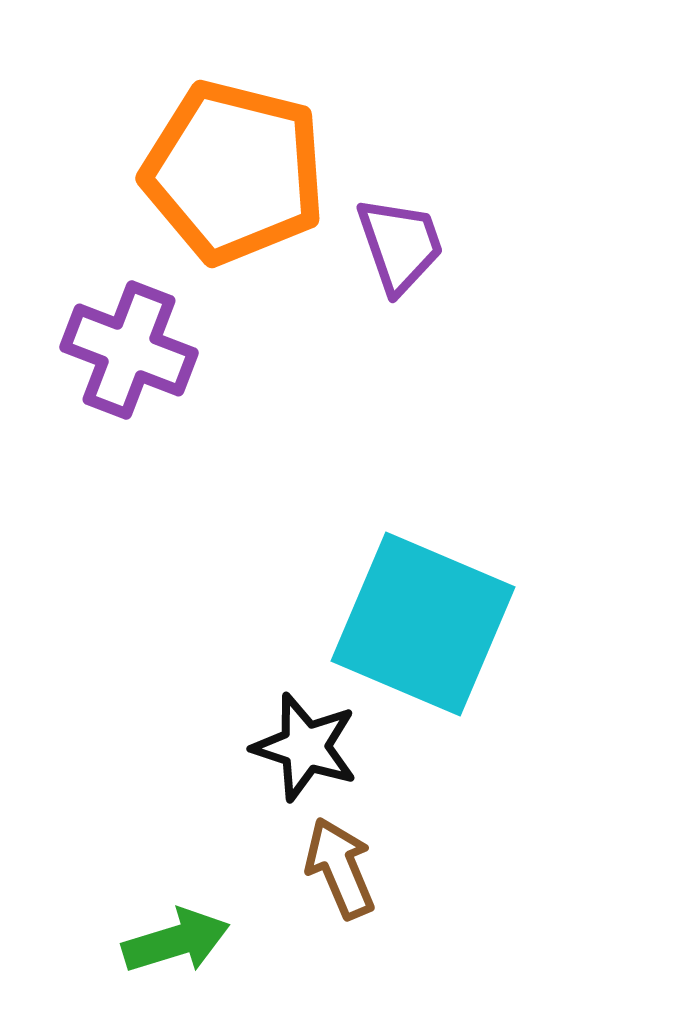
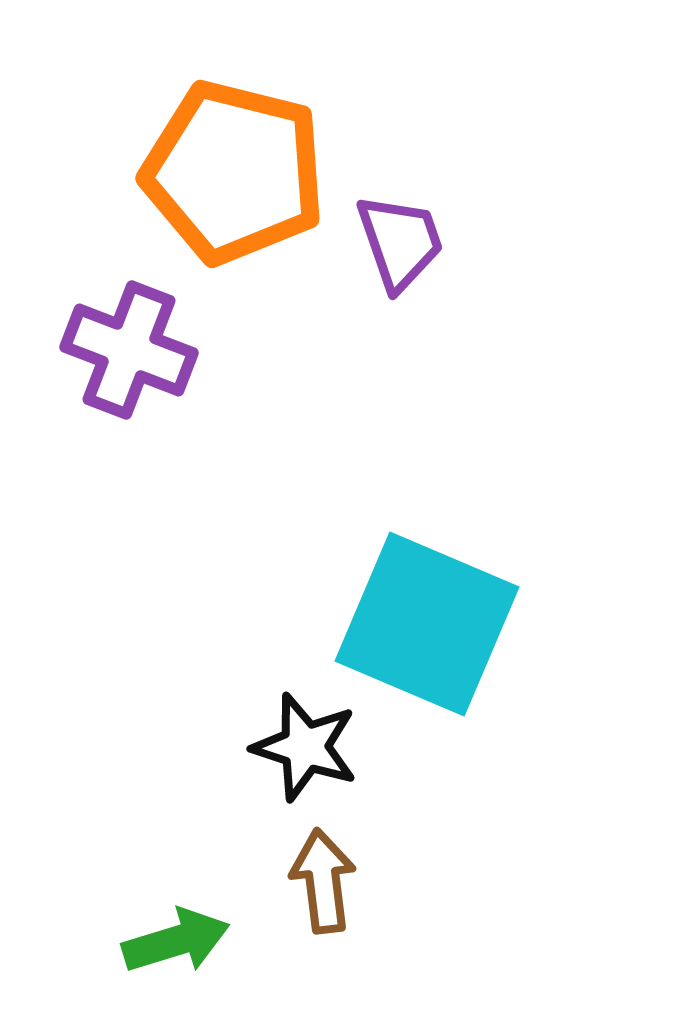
purple trapezoid: moved 3 px up
cyan square: moved 4 px right
brown arrow: moved 17 px left, 13 px down; rotated 16 degrees clockwise
